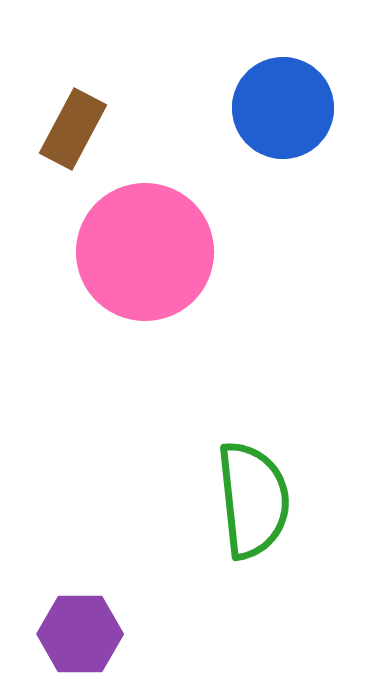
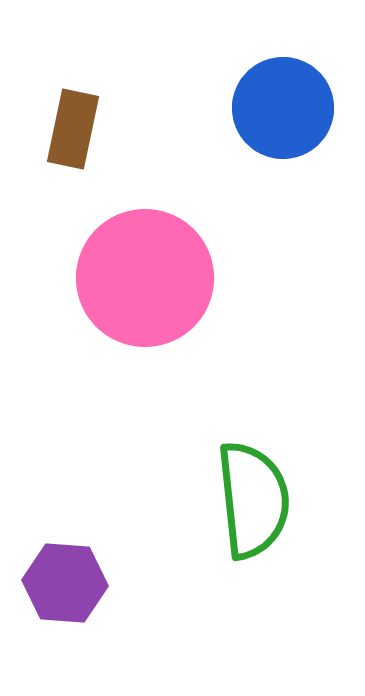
brown rectangle: rotated 16 degrees counterclockwise
pink circle: moved 26 px down
purple hexagon: moved 15 px left, 51 px up; rotated 4 degrees clockwise
